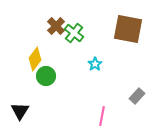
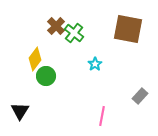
gray rectangle: moved 3 px right
